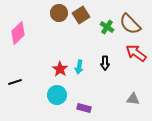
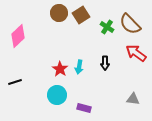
pink diamond: moved 3 px down
